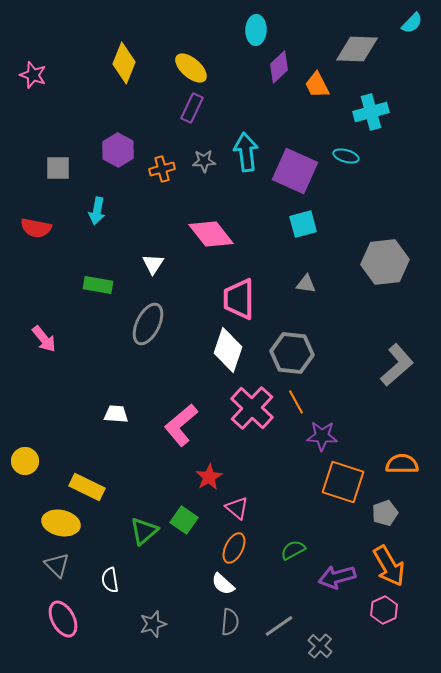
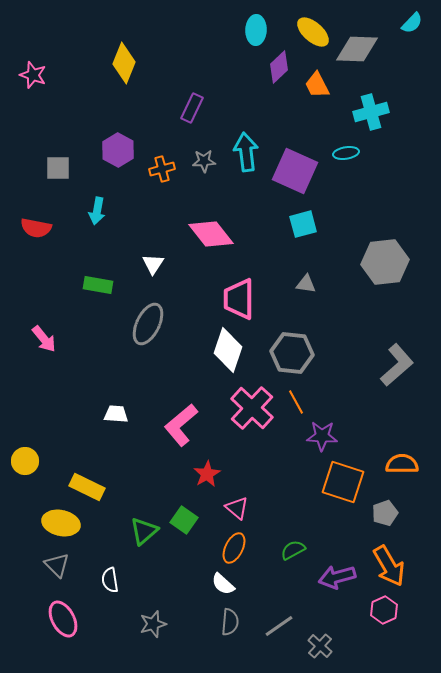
yellow ellipse at (191, 68): moved 122 px right, 36 px up
cyan ellipse at (346, 156): moved 3 px up; rotated 25 degrees counterclockwise
red star at (209, 477): moved 2 px left, 3 px up
